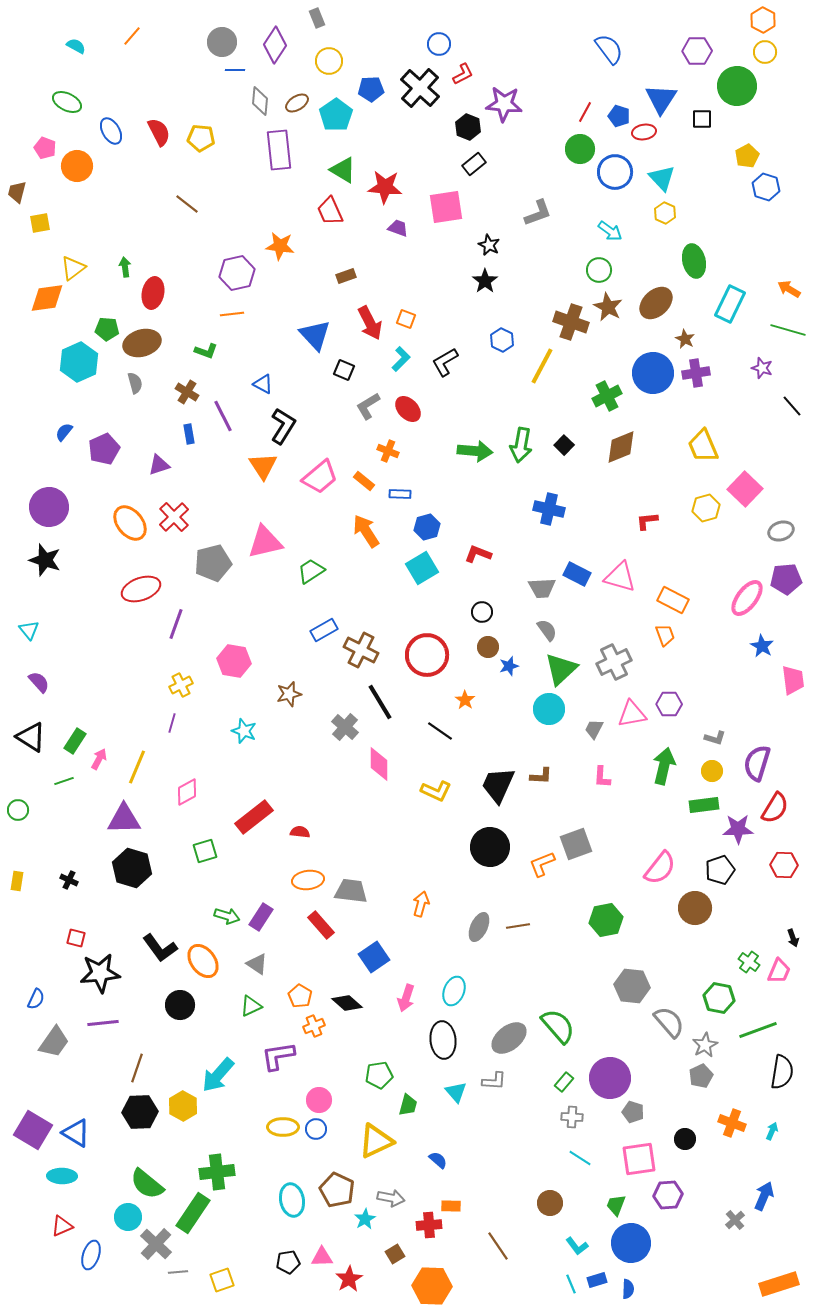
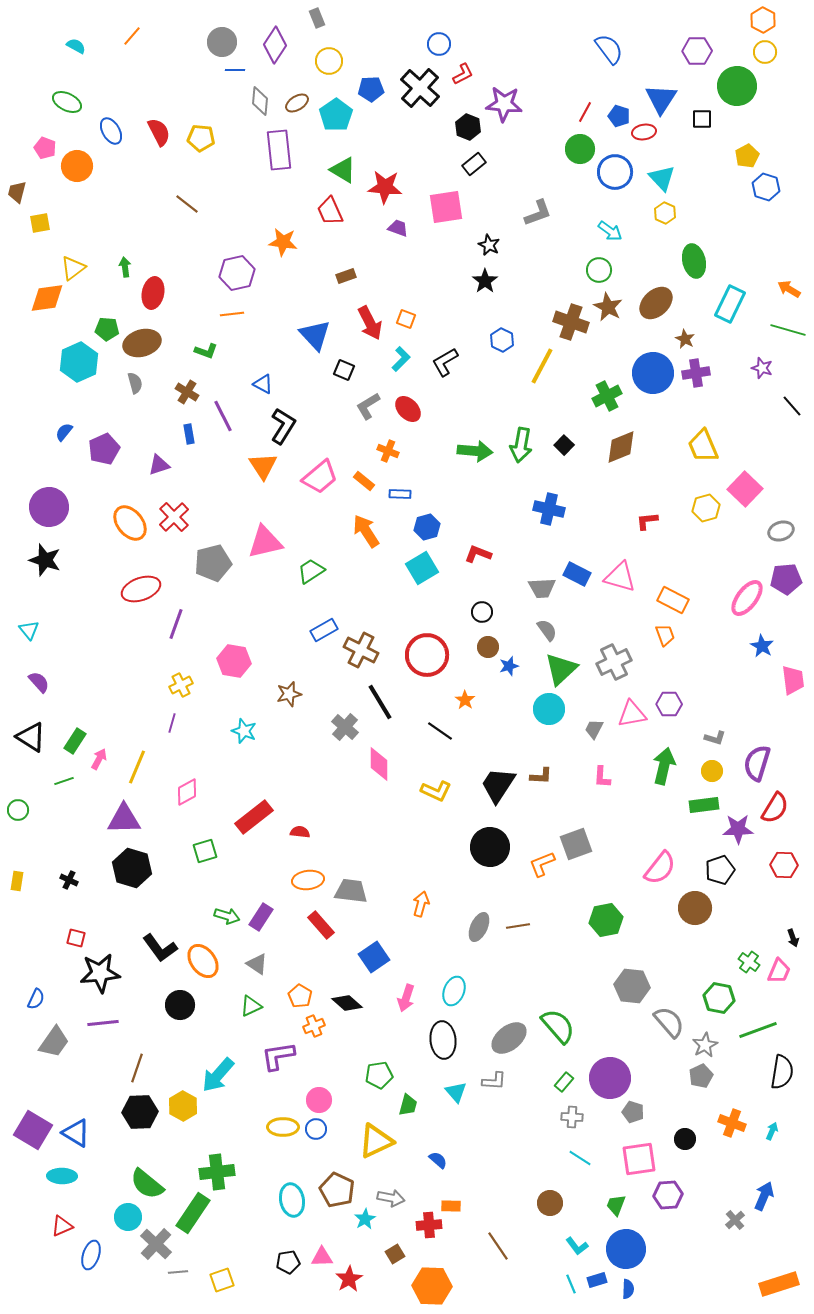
orange star at (280, 246): moved 3 px right, 4 px up
black trapezoid at (498, 785): rotated 9 degrees clockwise
blue circle at (631, 1243): moved 5 px left, 6 px down
